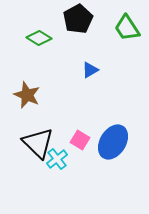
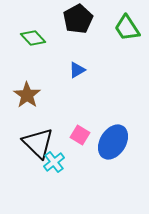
green diamond: moved 6 px left; rotated 15 degrees clockwise
blue triangle: moved 13 px left
brown star: rotated 12 degrees clockwise
pink square: moved 5 px up
cyan cross: moved 3 px left, 3 px down
